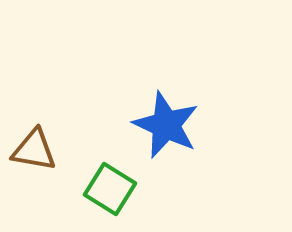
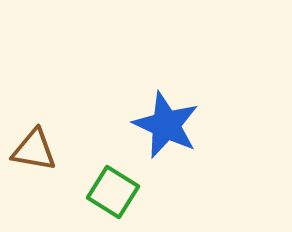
green square: moved 3 px right, 3 px down
